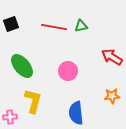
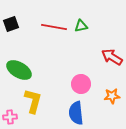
green ellipse: moved 3 px left, 4 px down; rotated 20 degrees counterclockwise
pink circle: moved 13 px right, 13 px down
